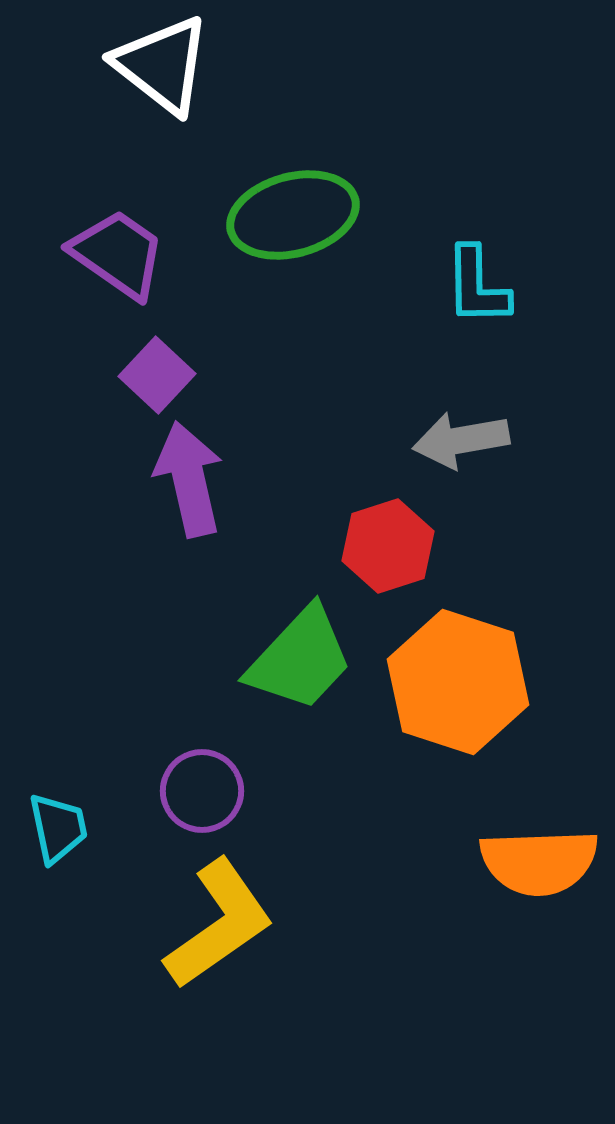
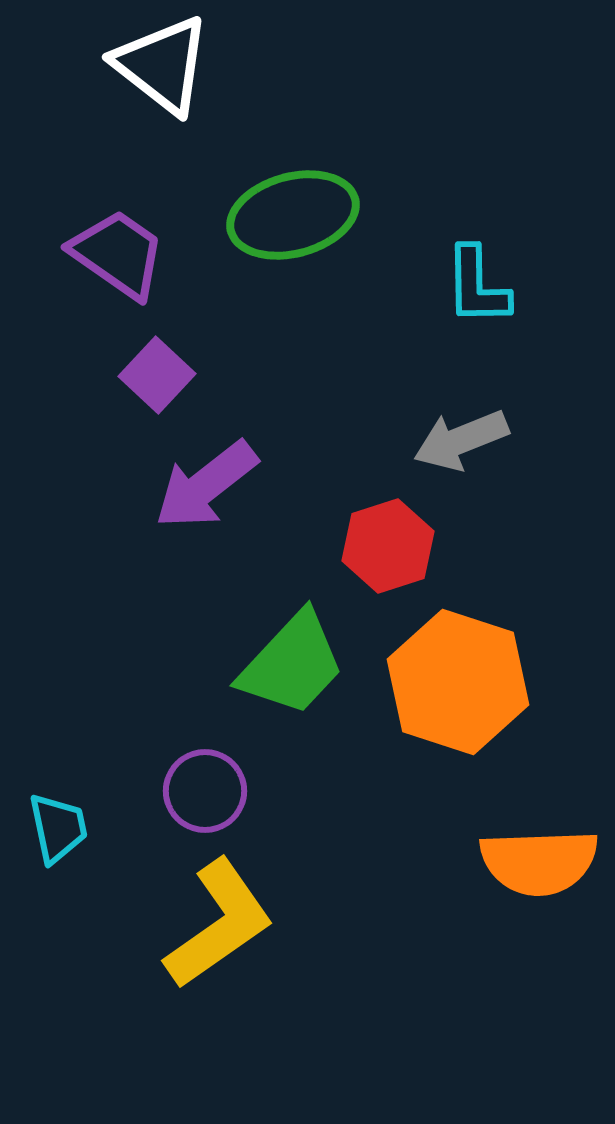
gray arrow: rotated 12 degrees counterclockwise
purple arrow: moved 17 px right, 6 px down; rotated 115 degrees counterclockwise
green trapezoid: moved 8 px left, 5 px down
purple circle: moved 3 px right
